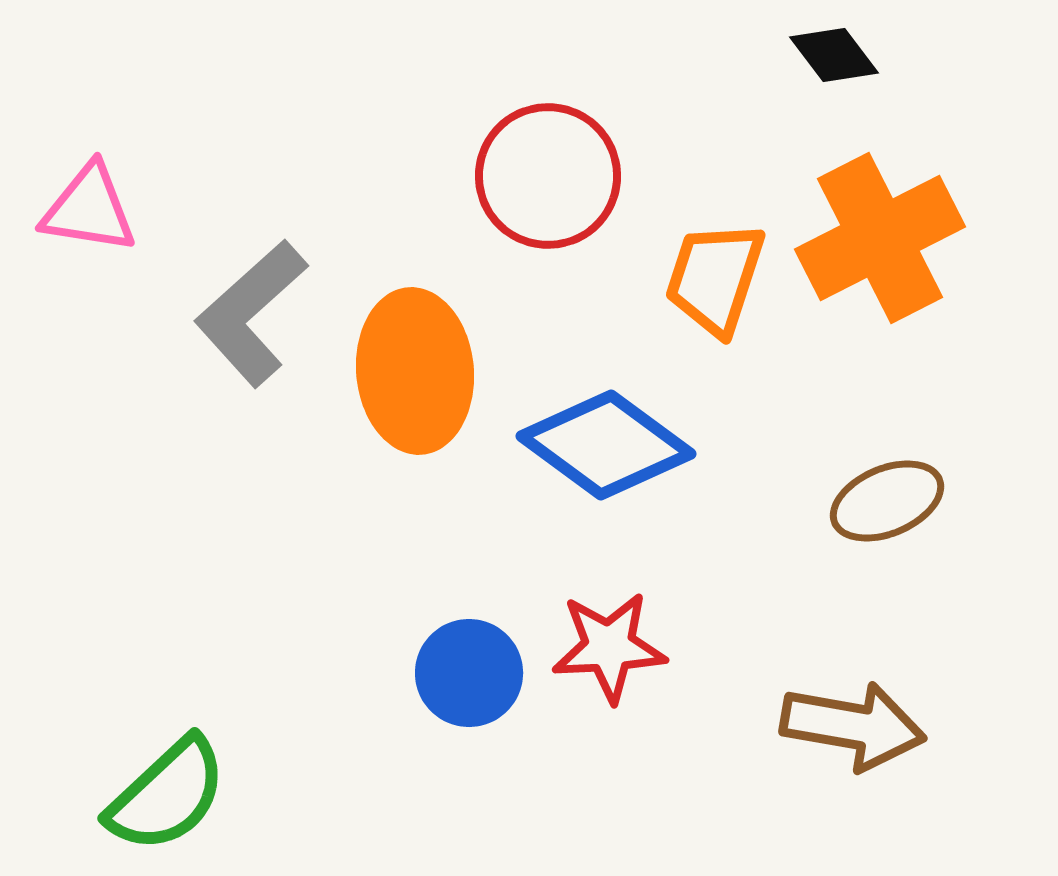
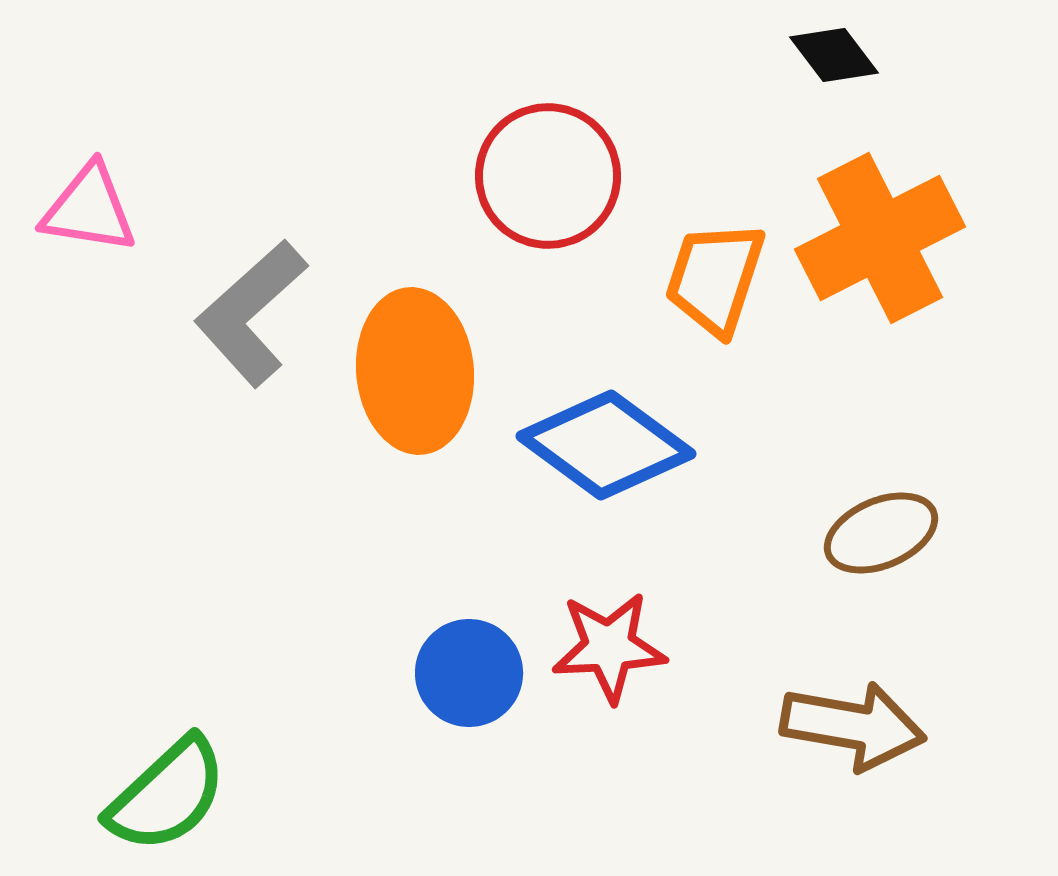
brown ellipse: moved 6 px left, 32 px down
